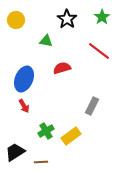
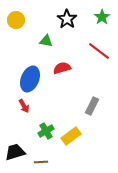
blue ellipse: moved 6 px right
black trapezoid: rotated 15 degrees clockwise
